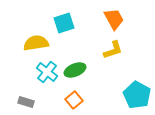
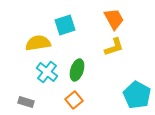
cyan square: moved 1 px right, 2 px down
yellow semicircle: moved 2 px right
yellow L-shape: moved 1 px right, 3 px up
green ellipse: moved 2 px right; rotated 50 degrees counterclockwise
